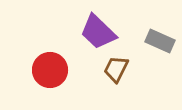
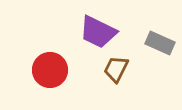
purple trapezoid: rotated 18 degrees counterclockwise
gray rectangle: moved 2 px down
